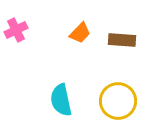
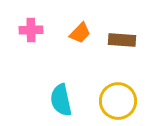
pink cross: moved 15 px right; rotated 25 degrees clockwise
